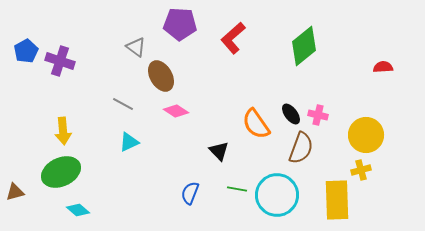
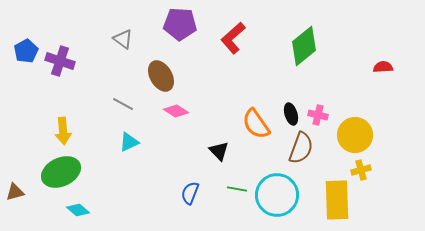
gray triangle: moved 13 px left, 8 px up
black ellipse: rotated 20 degrees clockwise
yellow circle: moved 11 px left
